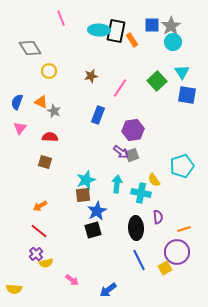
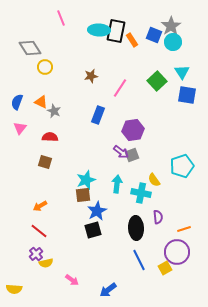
blue square at (152, 25): moved 2 px right, 10 px down; rotated 21 degrees clockwise
yellow circle at (49, 71): moved 4 px left, 4 px up
